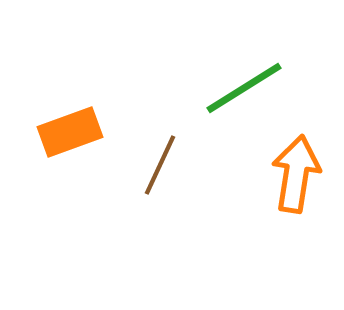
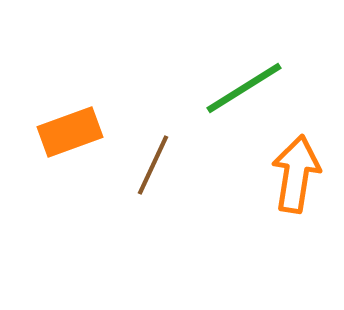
brown line: moved 7 px left
